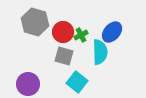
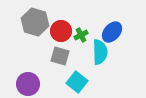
red circle: moved 2 px left, 1 px up
gray square: moved 4 px left
